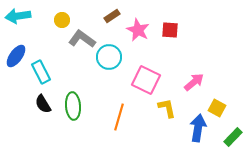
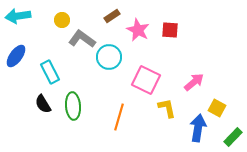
cyan rectangle: moved 9 px right
